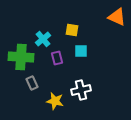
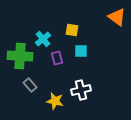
orange triangle: rotated 12 degrees clockwise
green cross: moved 1 px left, 1 px up
gray rectangle: moved 2 px left, 2 px down; rotated 16 degrees counterclockwise
